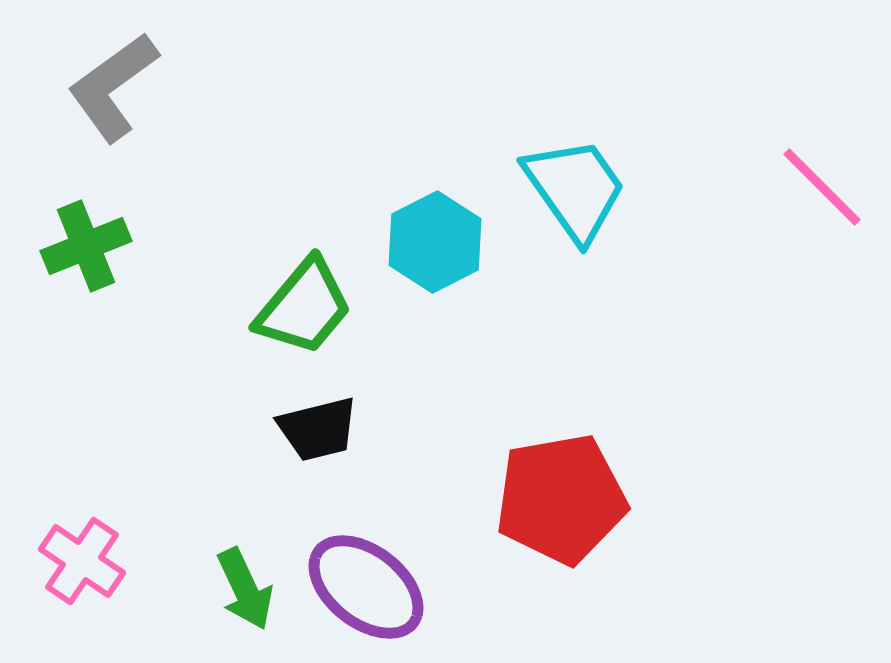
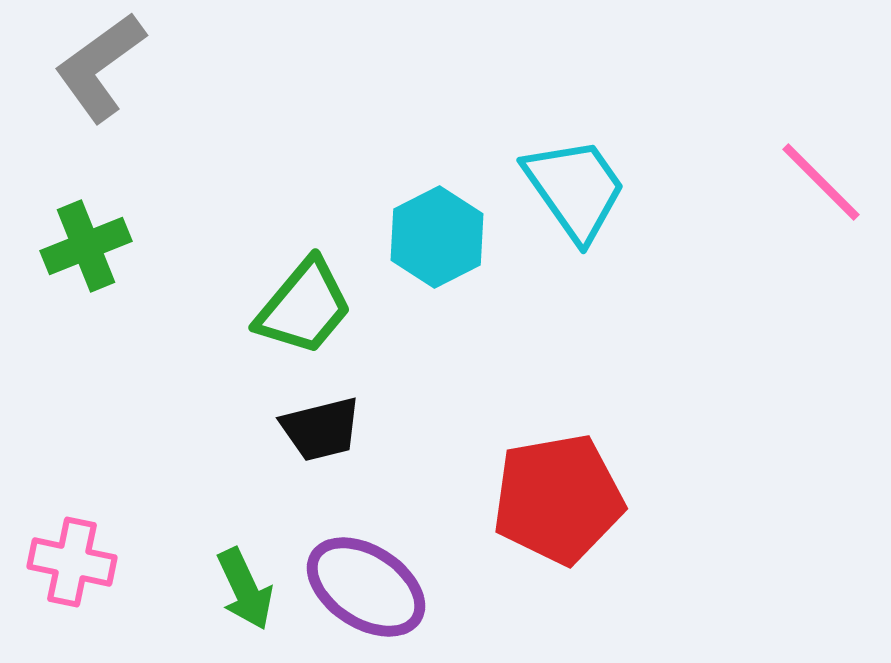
gray L-shape: moved 13 px left, 20 px up
pink line: moved 1 px left, 5 px up
cyan hexagon: moved 2 px right, 5 px up
black trapezoid: moved 3 px right
red pentagon: moved 3 px left
pink cross: moved 10 px left, 1 px down; rotated 22 degrees counterclockwise
purple ellipse: rotated 5 degrees counterclockwise
